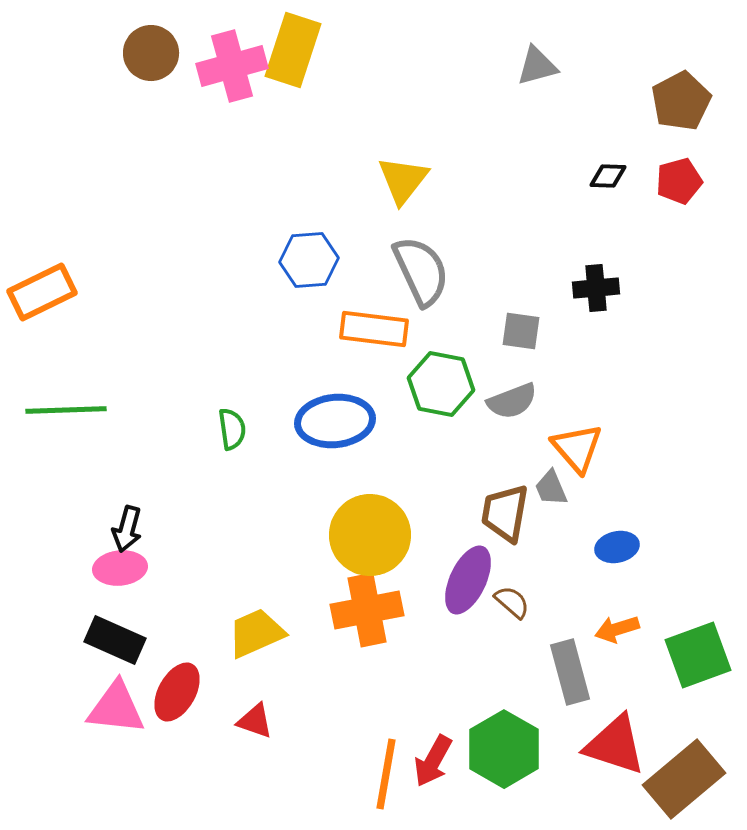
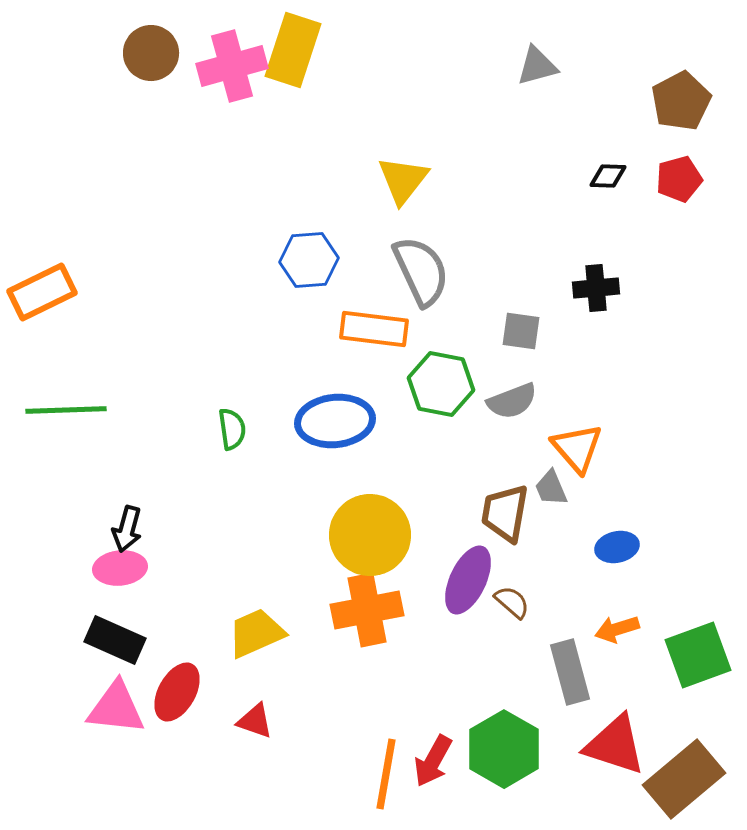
red pentagon at (679, 181): moved 2 px up
